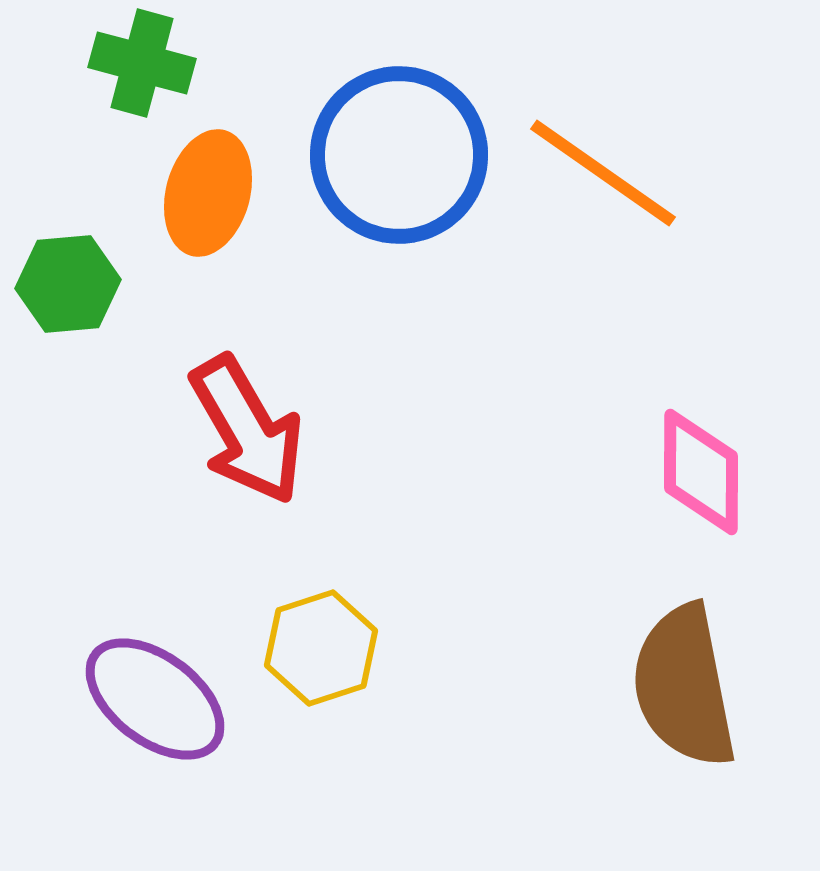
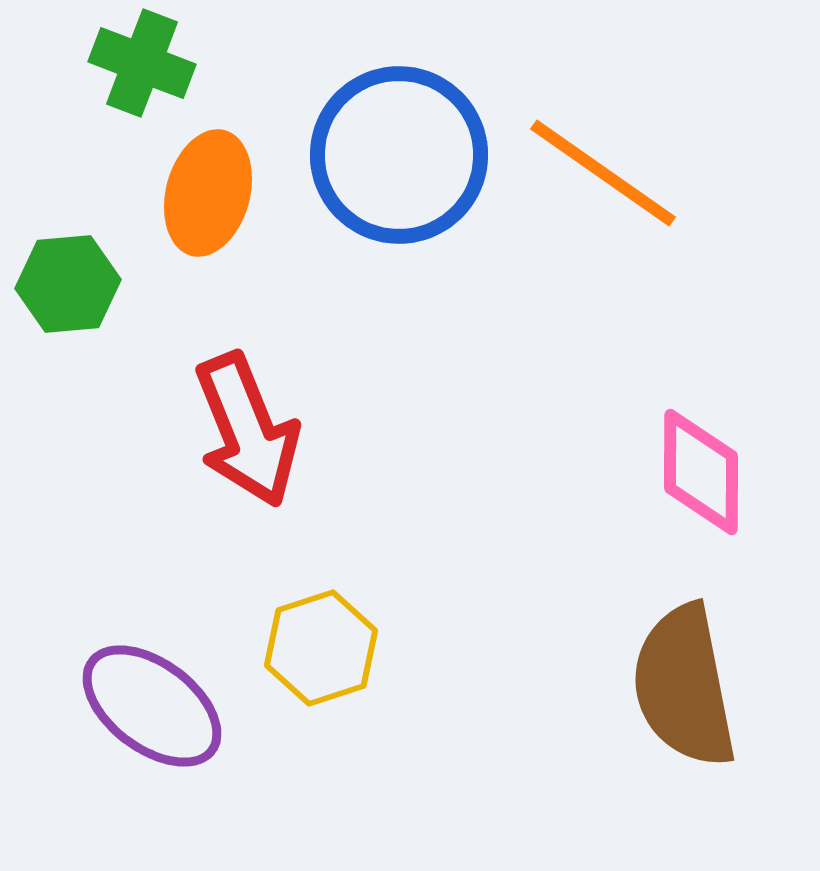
green cross: rotated 6 degrees clockwise
red arrow: rotated 8 degrees clockwise
purple ellipse: moved 3 px left, 7 px down
